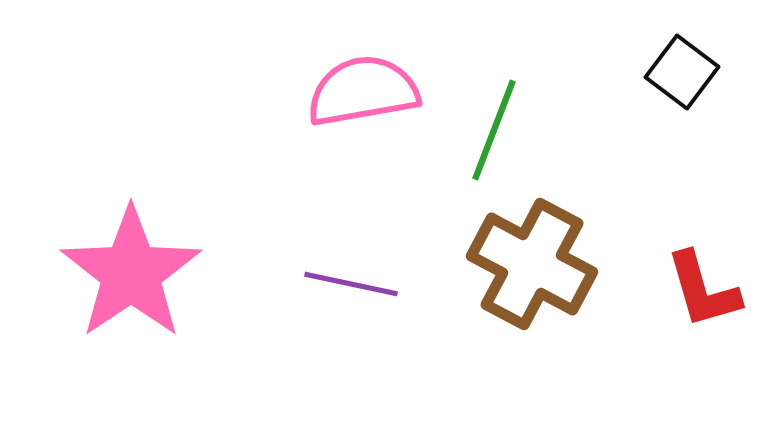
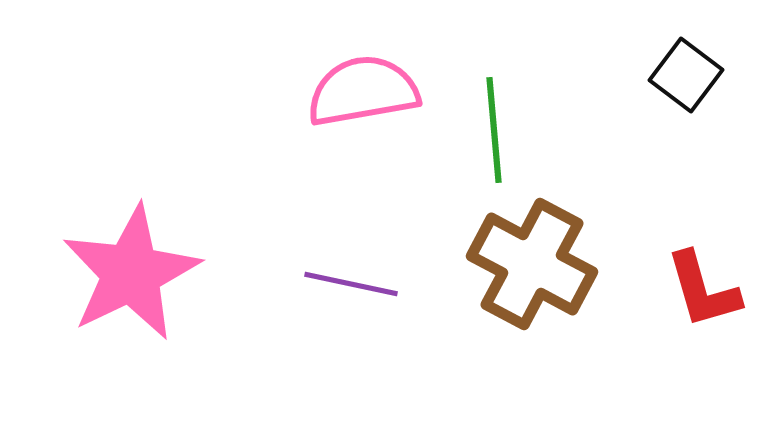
black square: moved 4 px right, 3 px down
green line: rotated 26 degrees counterclockwise
pink star: rotated 8 degrees clockwise
